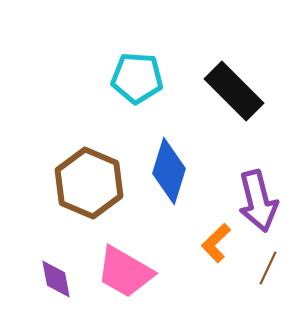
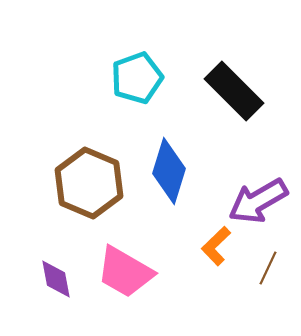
cyan pentagon: rotated 24 degrees counterclockwise
purple arrow: rotated 74 degrees clockwise
orange L-shape: moved 3 px down
